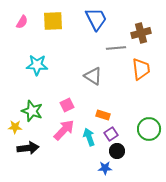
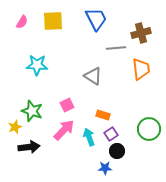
yellow star: rotated 24 degrees counterclockwise
black arrow: moved 1 px right, 1 px up
